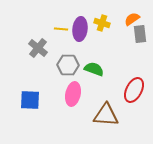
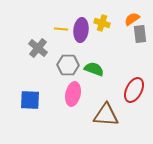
purple ellipse: moved 1 px right, 1 px down
